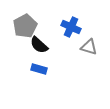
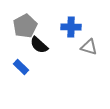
blue cross: rotated 24 degrees counterclockwise
blue rectangle: moved 18 px left, 2 px up; rotated 28 degrees clockwise
